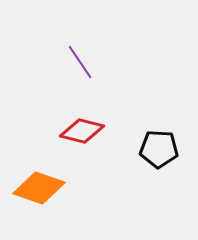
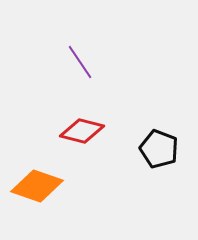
black pentagon: rotated 18 degrees clockwise
orange diamond: moved 2 px left, 2 px up
